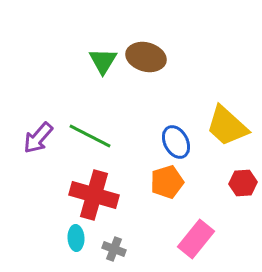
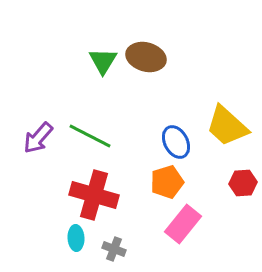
pink rectangle: moved 13 px left, 15 px up
